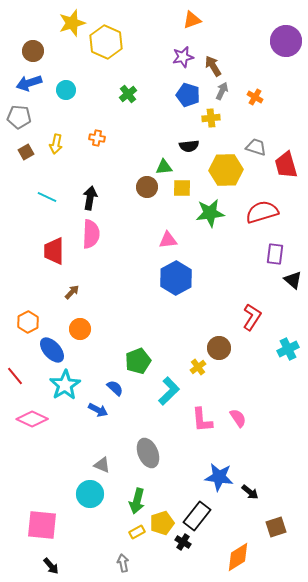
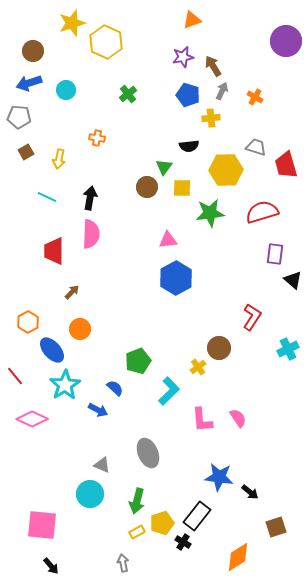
yellow arrow at (56, 144): moved 3 px right, 15 px down
green triangle at (164, 167): rotated 48 degrees counterclockwise
